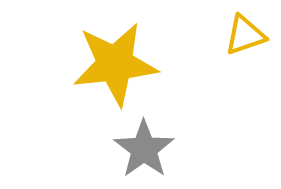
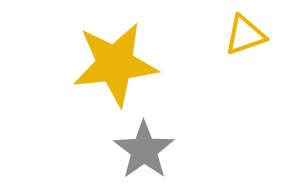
gray star: moved 1 px down
